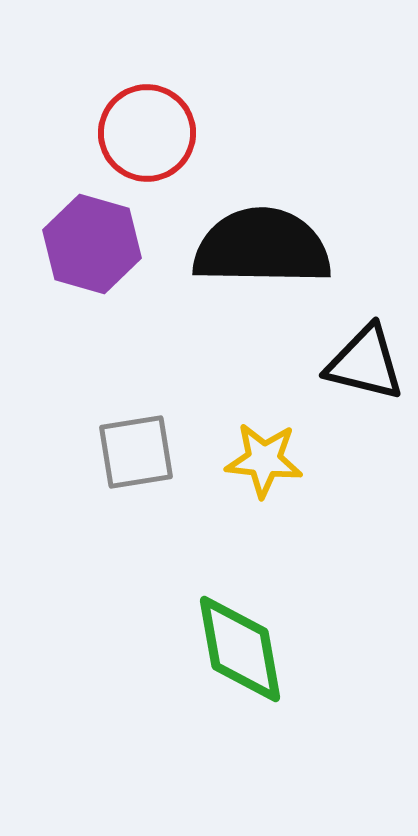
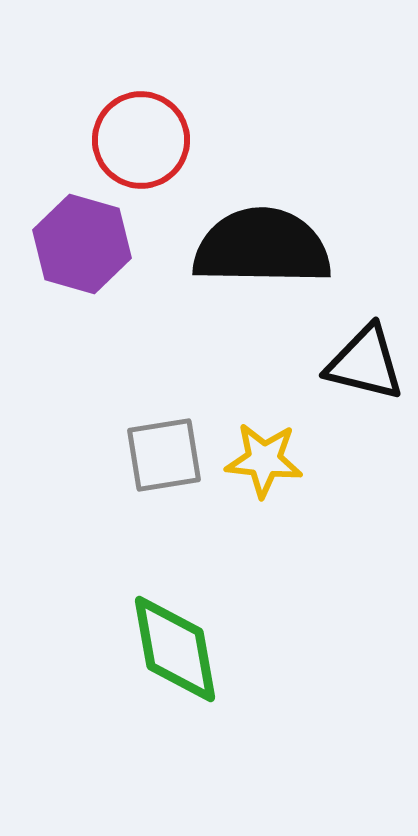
red circle: moved 6 px left, 7 px down
purple hexagon: moved 10 px left
gray square: moved 28 px right, 3 px down
green diamond: moved 65 px left
